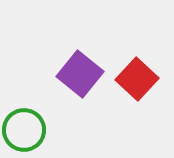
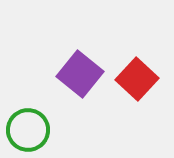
green circle: moved 4 px right
